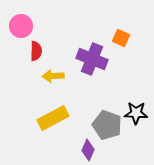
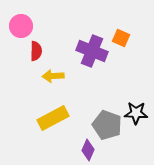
purple cross: moved 8 px up
